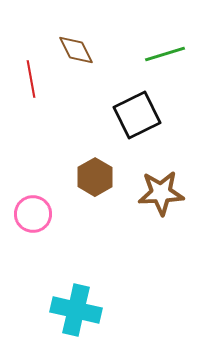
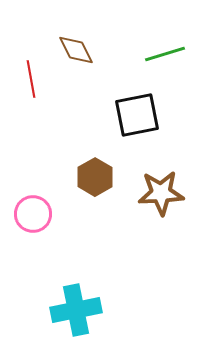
black square: rotated 15 degrees clockwise
cyan cross: rotated 24 degrees counterclockwise
